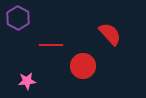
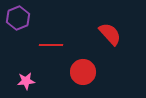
purple hexagon: rotated 10 degrees clockwise
red circle: moved 6 px down
pink star: moved 1 px left
